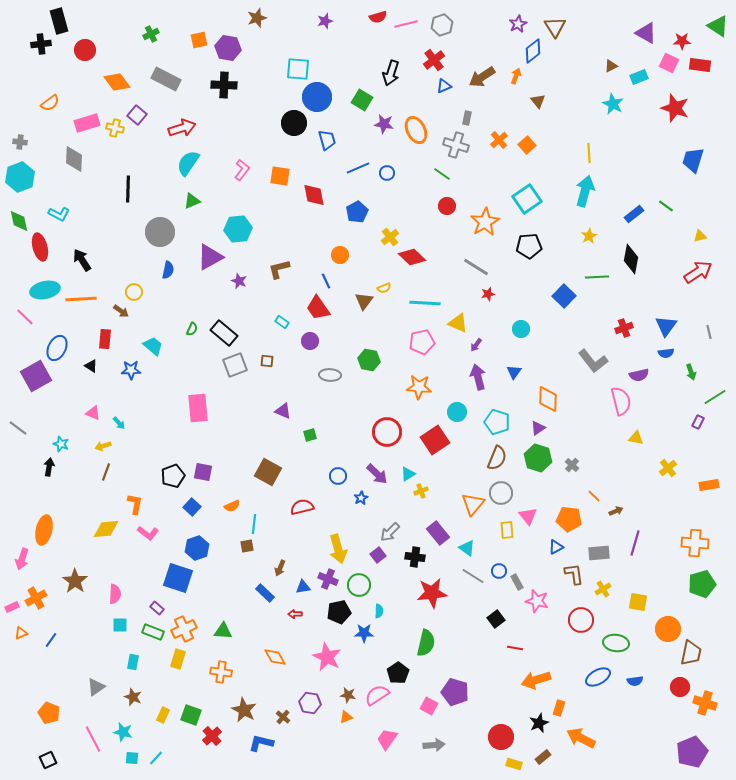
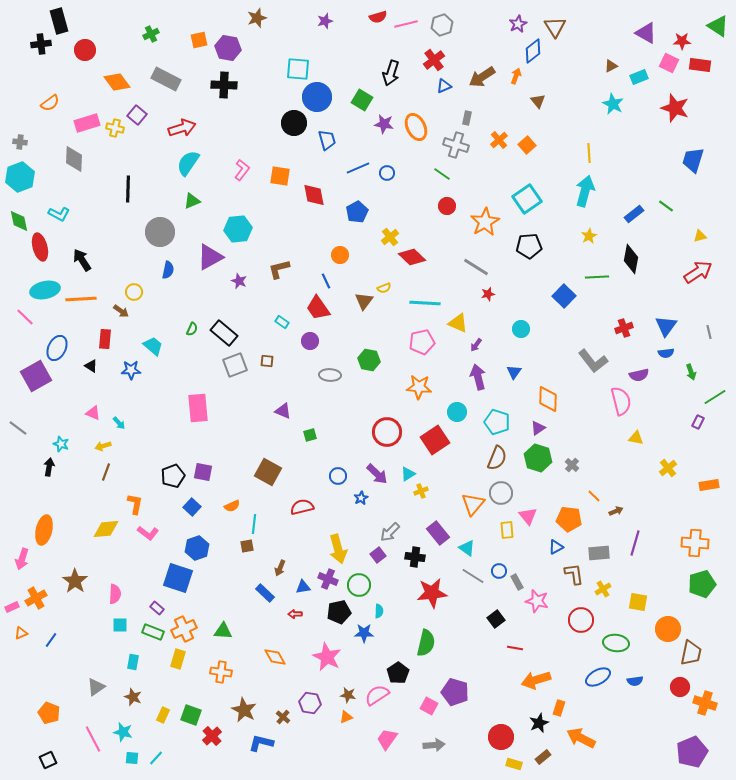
orange ellipse at (416, 130): moved 3 px up
